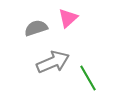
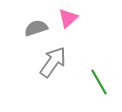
gray arrow: rotated 32 degrees counterclockwise
green line: moved 11 px right, 4 px down
